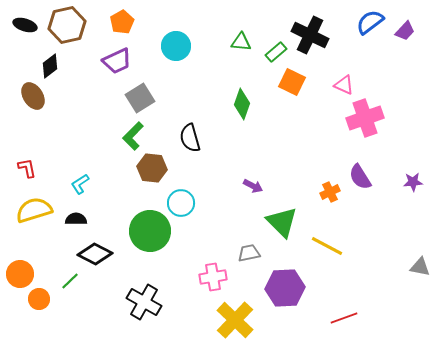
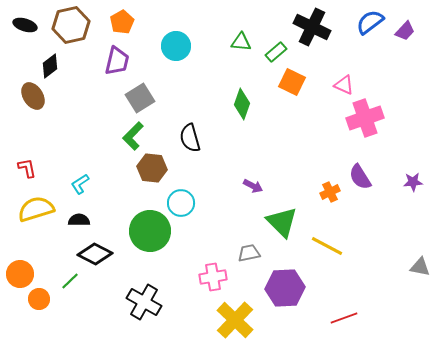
brown hexagon at (67, 25): moved 4 px right
black cross at (310, 35): moved 2 px right, 8 px up
purple trapezoid at (117, 61): rotated 52 degrees counterclockwise
yellow semicircle at (34, 210): moved 2 px right, 1 px up
black semicircle at (76, 219): moved 3 px right, 1 px down
